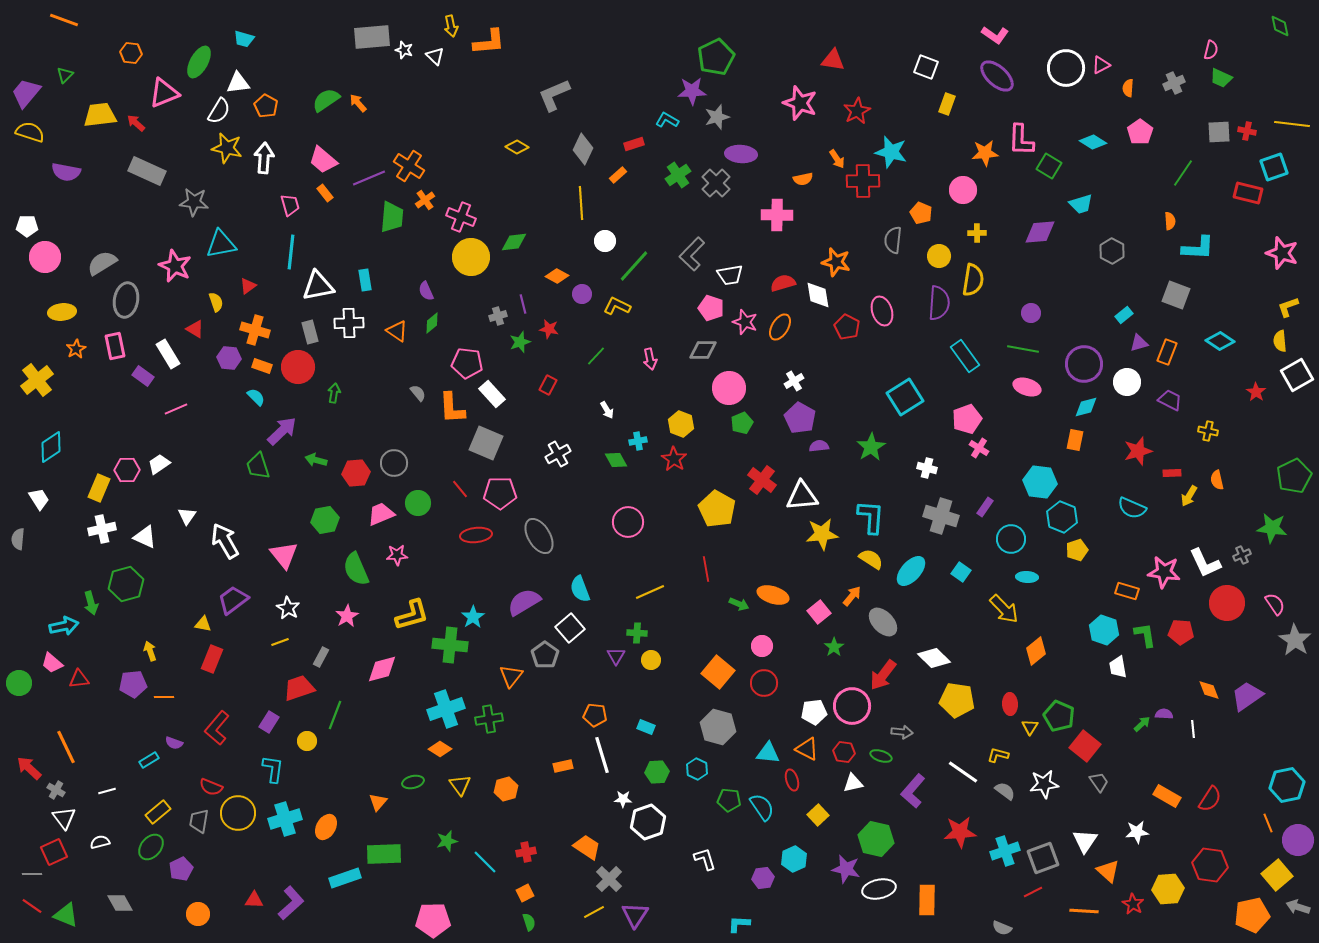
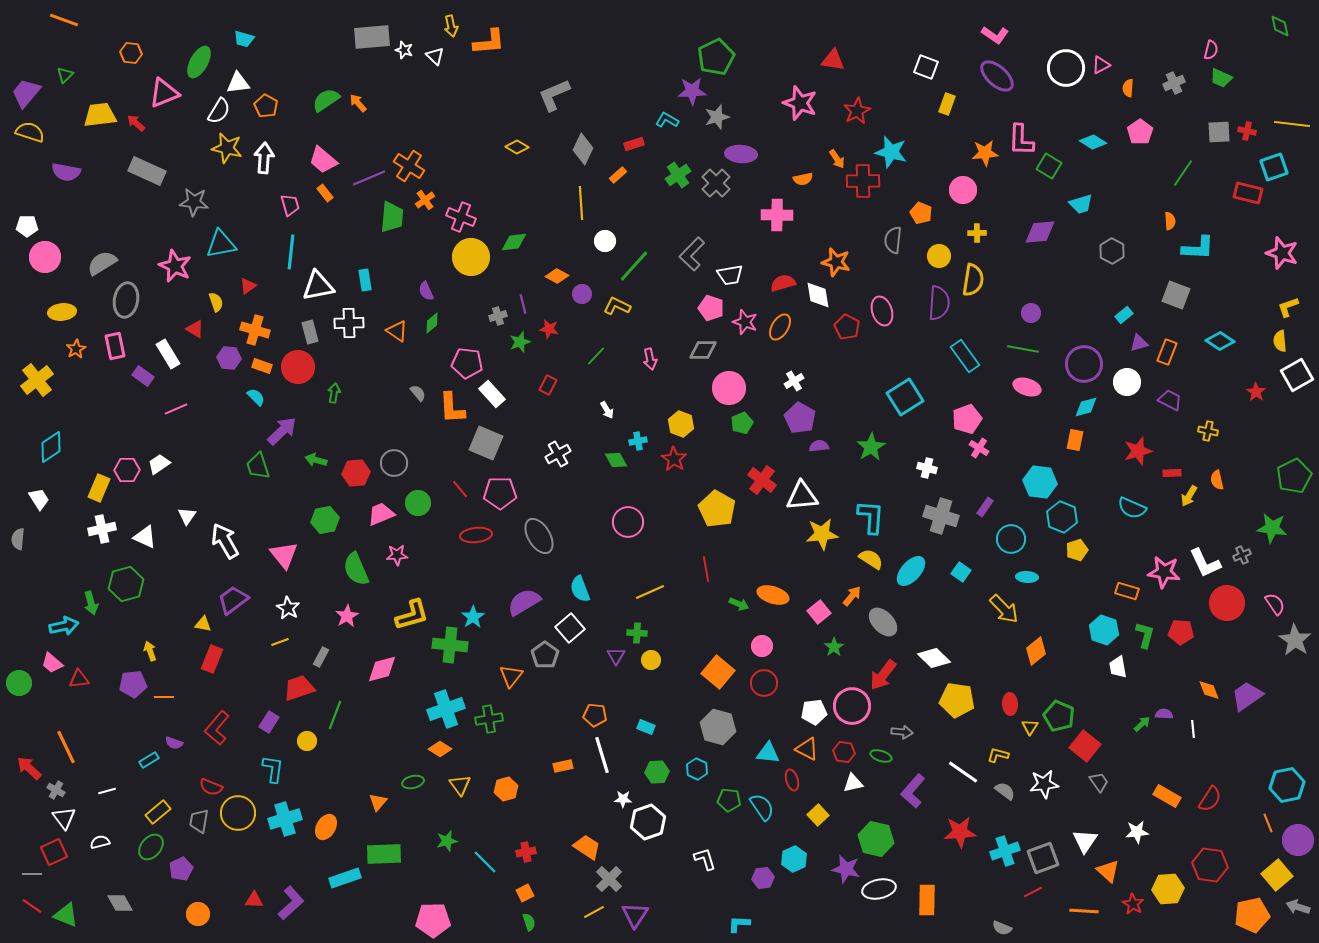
green L-shape at (1145, 635): rotated 24 degrees clockwise
